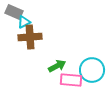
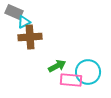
cyan circle: moved 4 px left, 2 px down
